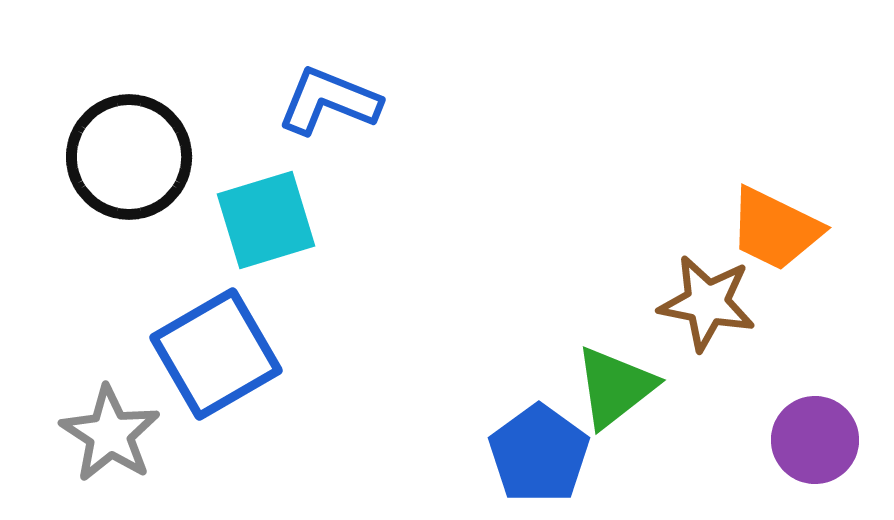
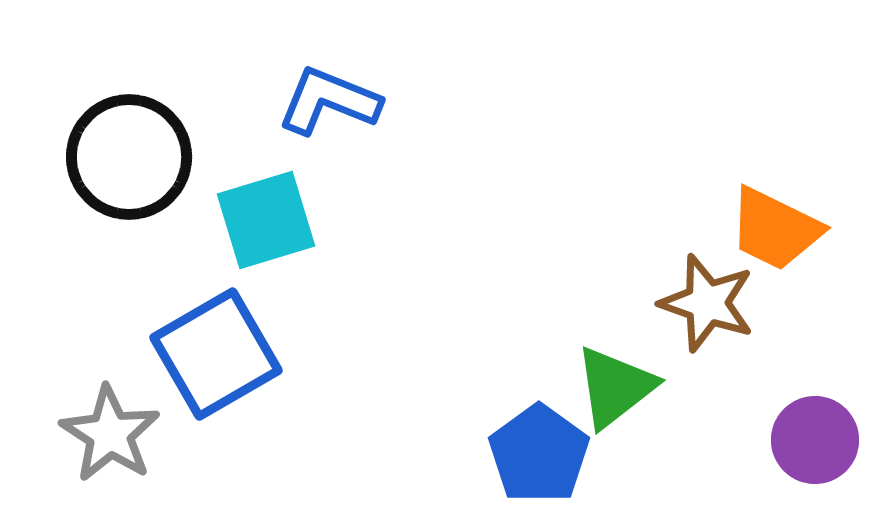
brown star: rotated 8 degrees clockwise
